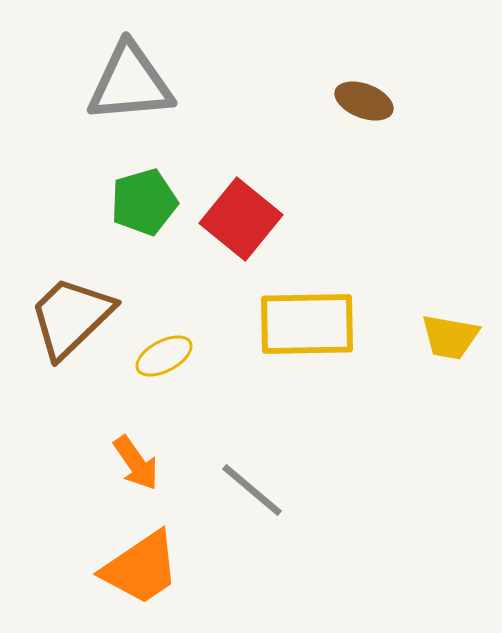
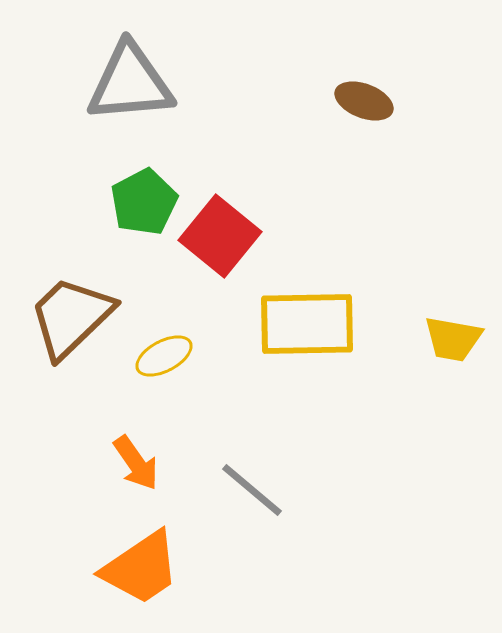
green pentagon: rotated 12 degrees counterclockwise
red square: moved 21 px left, 17 px down
yellow trapezoid: moved 3 px right, 2 px down
